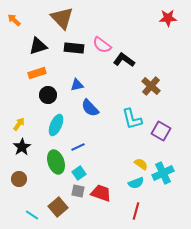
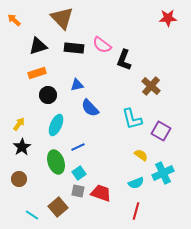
black L-shape: rotated 105 degrees counterclockwise
yellow semicircle: moved 9 px up
